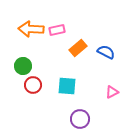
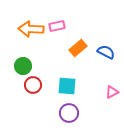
pink rectangle: moved 4 px up
purple circle: moved 11 px left, 6 px up
